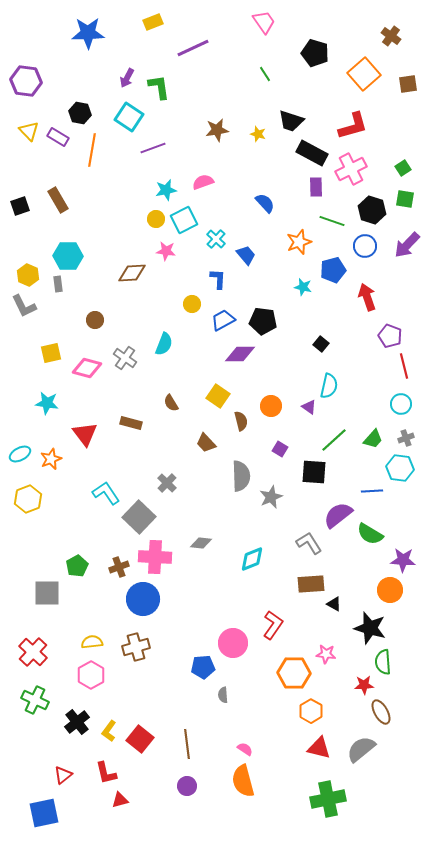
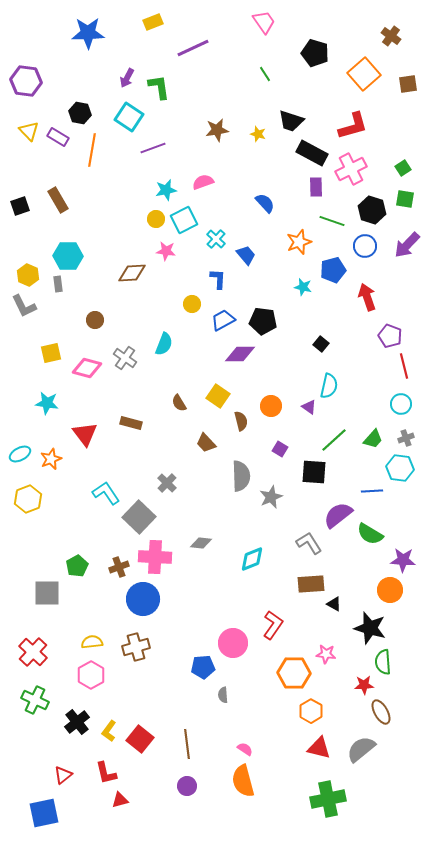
brown semicircle at (171, 403): moved 8 px right
